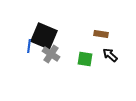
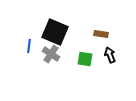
black square: moved 11 px right, 4 px up
black arrow: rotated 28 degrees clockwise
